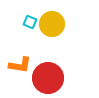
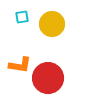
cyan square: moved 8 px left, 5 px up; rotated 32 degrees counterclockwise
